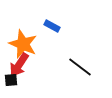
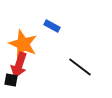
red arrow: rotated 15 degrees counterclockwise
black square: rotated 16 degrees clockwise
